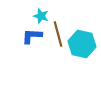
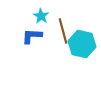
cyan star: rotated 14 degrees clockwise
brown line: moved 5 px right, 3 px up
